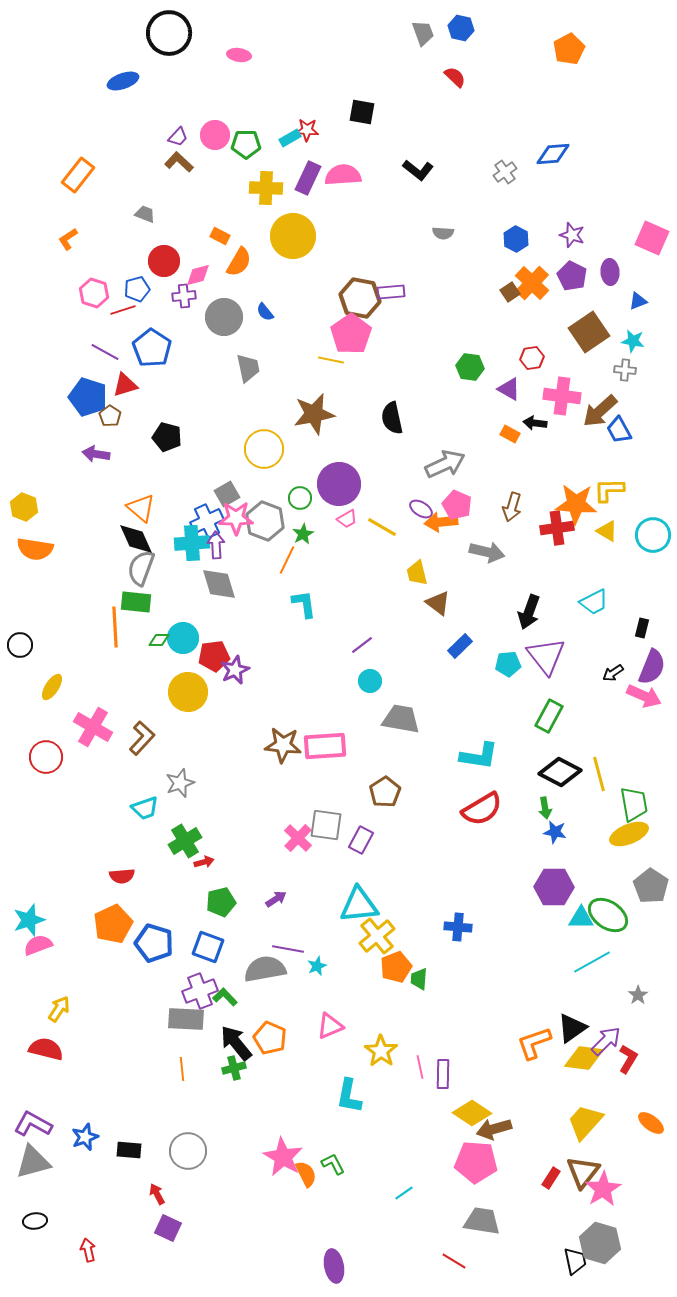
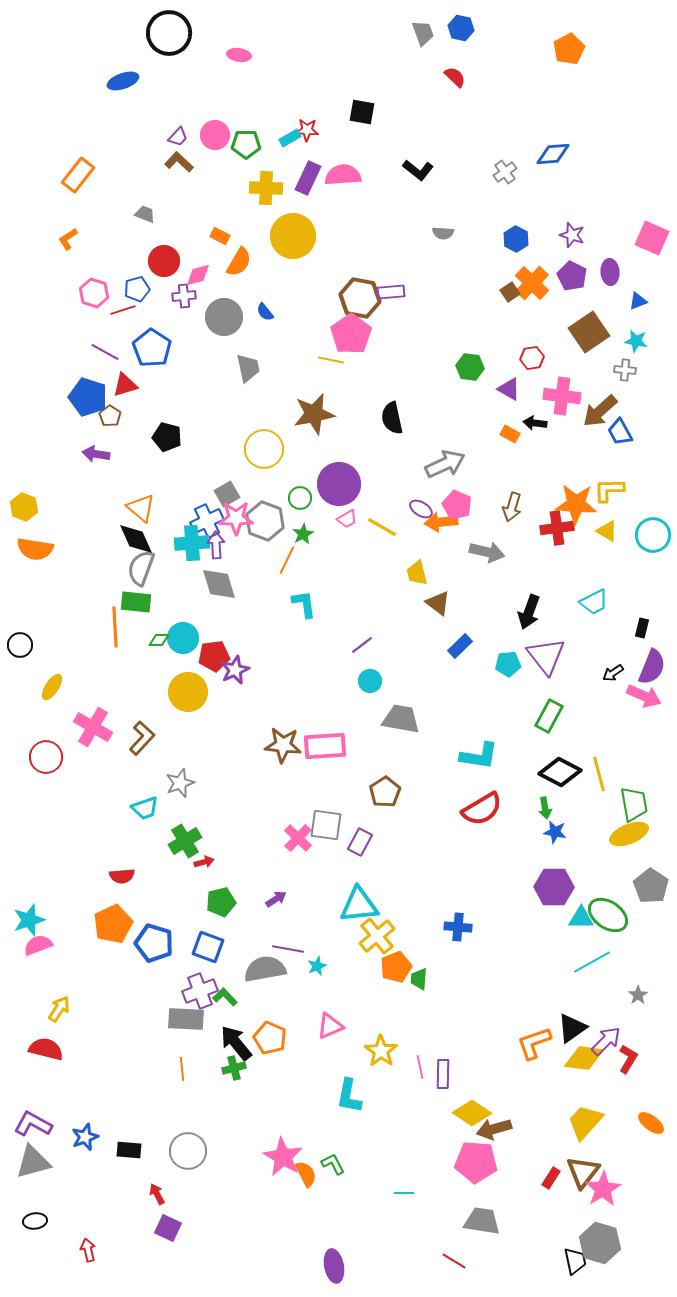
cyan star at (633, 341): moved 3 px right
blue trapezoid at (619, 430): moved 1 px right, 2 px down
purple rectangle at (361, 840): moved 1 px left, 2 px down
cyan line at (404, 1193): rotated 36 degrees clockwise
